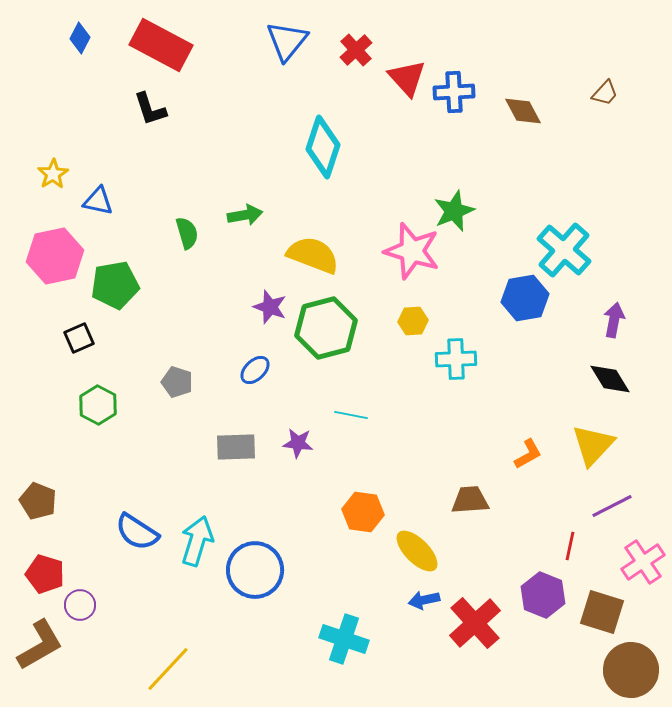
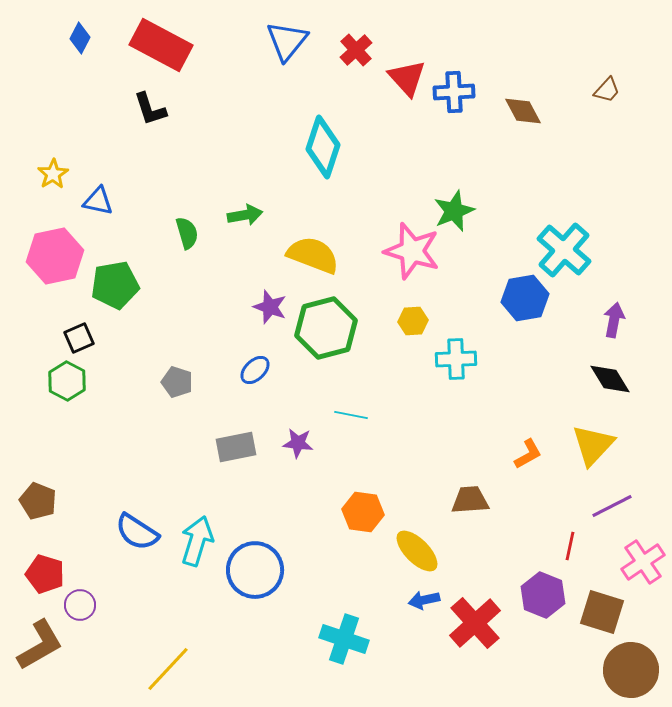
brown trapezoid at (605, 93): moved 2 px right, 3 px up
green hexagon at (98, 405): moved 31 px left, 24 px up
gray rectangle at (236, 447): rotated 9 degrees counterclockwise
